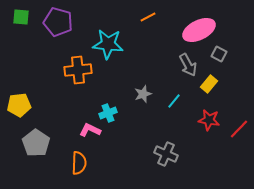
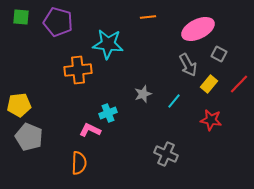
orange line: rotated 21 degrees clockwise
pink ellipse: moved 1 px left, 1 px up
red star: moved 2 px right
red line: moved 45 px up
gray pentagon: moved 7 px left, 6 px up; rotated 12 degrees counterclockwise
